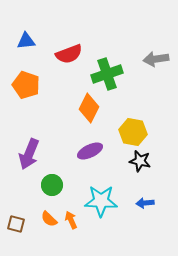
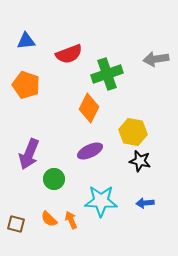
green circle: moved 2 px right, 6 px up
